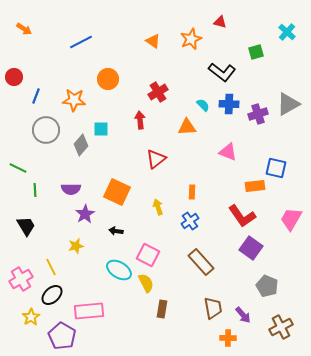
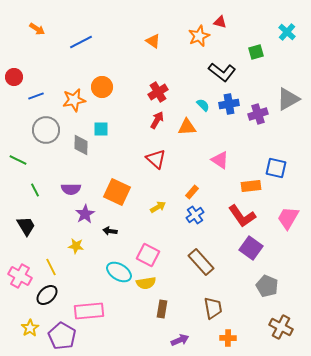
orange arrow at (24, 29): moved 13 px right
orange star at (191, 39): moved 8 px right, 3 px up
orange circle at (108, 79): moved 6 px left, 8 px down
blue line at (36, 96): rotated 49 degrees clockwise
orange star at (74, 100): rotated 15 degrees counterclockwise
blue cross at (229, 104): rotated 12 degrees counterclockwise
gray triangle at (288, 104): moved 5 px up
red arrow at (140, 120): moved 17 px right; rotated 36 degrees clockwise
gray diamond at (81, 145): rotated 40 degrees counterclockwise
pink triangle at (228, 152): moved 8 px left, 8 px down; rotated 12 degrees clockwise
red triangle at (156, 159): rotated 40 degrees counterclockwise
green line at (18, 168): moved 8 px up
orange rectangle at (255, 186): moved 4 px left
green line at (35, 190): rotated 24 degrees counterclockwise
orange rectangle at (192, 192): rotated 40 degrees clockwise
yellow arrow at (158, 207): rotated 77 degrees clockwise
pink trapezoid at (291, 219): moved 3 px left, 1 px up
blue cross at (190, 221): moved 5 px right, 6 px up
black arrow at (116, 231): moved 6 px left
yellow star at (76, 246): rotated 21 degrees clockwise
cyan ellipse at (119, 270): moved 2 px down
pink cross at (21, 279): moved 1 px left, 3 px up; rotated 30 degrees counterclockwise
yellow semicircle at (146, 283): rotated 108 degrees clockwise
black ellipse at (52, 295): moved 5 px left
purple arrow at (243, 315): moved 63 px left, 25 px down; rotated 72 degrees counterclockwise
yellow star at (31, 317): moved 1 px left, 11 px down
brown cross at (281, 327): rotated 35 degrees counterclockwise
